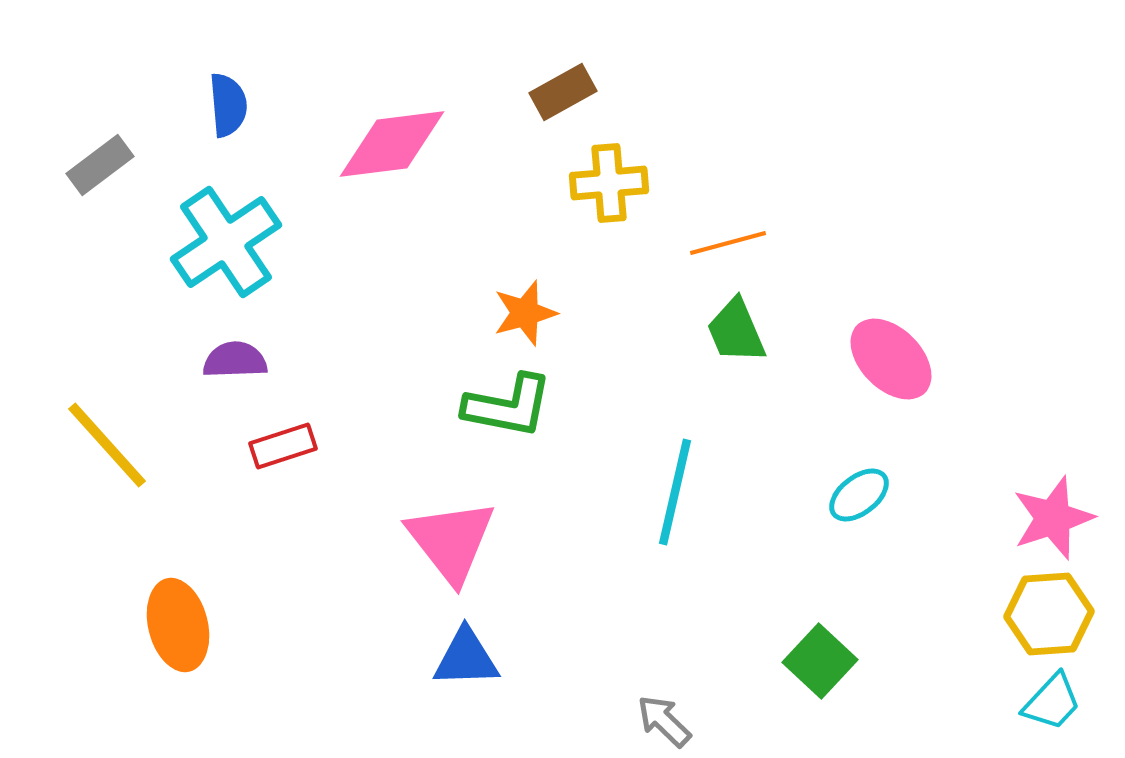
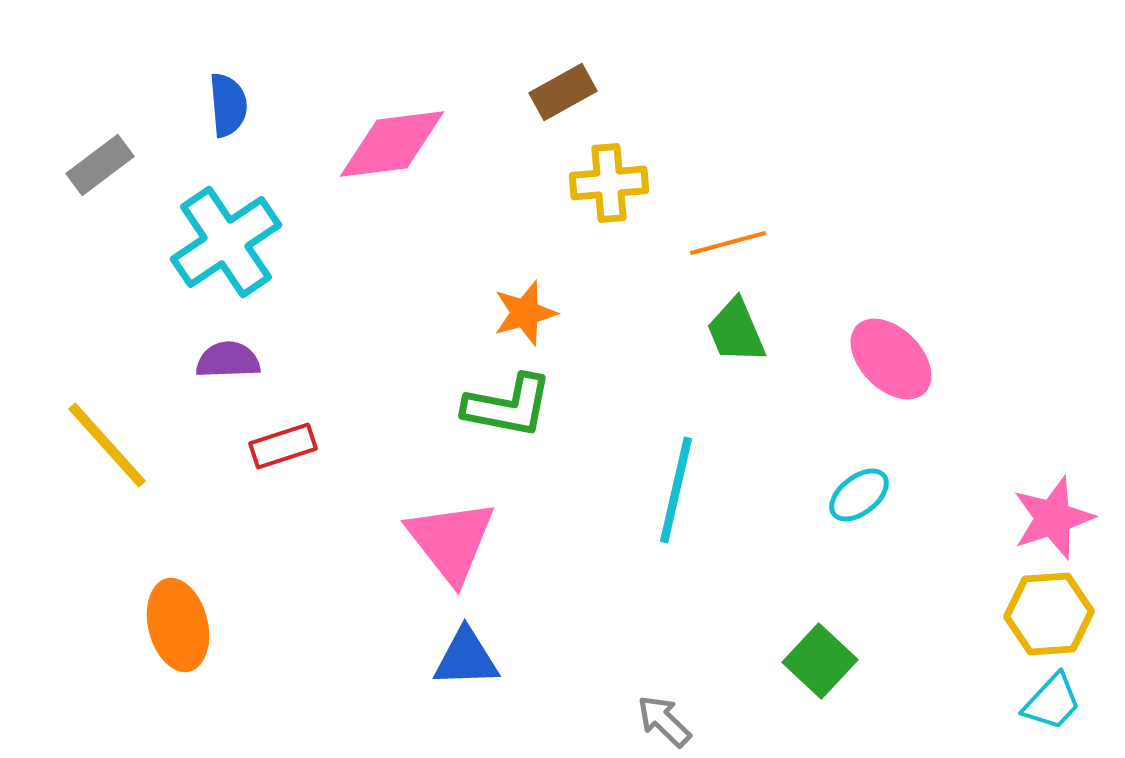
purple semicircle: moved 7 px left
cyan line: moved 1 px right, 2 px up
